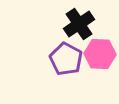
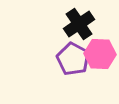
purple pentagon: moved 7 px right
